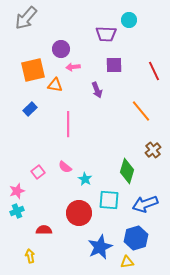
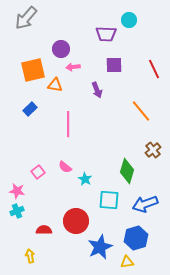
red line: moved 2 px up
pink star: rotated 28 degrees clockwise
red circle: moved 3 px left, 8 px down
